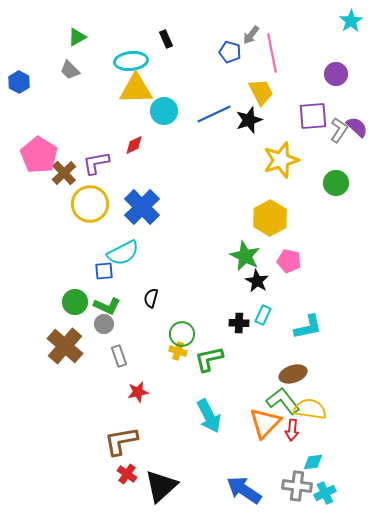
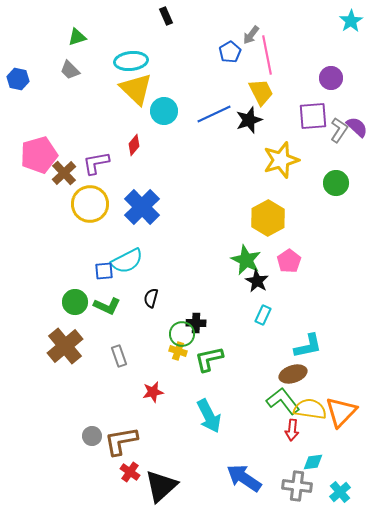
green triangle at (77, 37): rotated 12 degrees clockwise
black rectangle at (166, 39): moved 23 px up
blue pentagon at (230, 52): rotated 25 degrees clockwise
pink line at (272, 53): moved 5 px left, 2 px down
purple circle at (336, 74): moved 5 px left, 4 px down
blue hexagon at (19, 82): moved 1 px left, 3 px up; rotated 15 degrees counterclockwise
yellow triangle at (136, 89): rotated 45 degrees clockwise
red diamond at (134, 145): rotated 25 degrees counterclockwise
pink pentagon at (39, 155): rotated 24 degrees clockwise
yellow hexagon at (270, 218): moved 2 px left
cyan semicircle at (123, 253): moved 4 px right, 8 px down
green star at (245, 256): moved 1 px right, 4 px down
pink pentagon at (289, 261): rotated 25 degrees clockwise
black cross at (239, 323): moved 43 px left
gray circle at (104, 324): moved 12 px left, 112 px down
cyan L-shape at (308, 327): moved 19 px down
brown cross at (65, 346): rotated 9 degrees clockwise
red star at (138, 392): moved 15 px right
orange triangle at (265, 423): moved 76 px right, 11 px up
red cross at (127, 474): moved 3 px right, 2 px up
blue arrow at (244, 490): moved 12 px up
cyan cross at (325, 493): moved 15 px right, 1 px up; rotated 15 degrees counterclockwise
